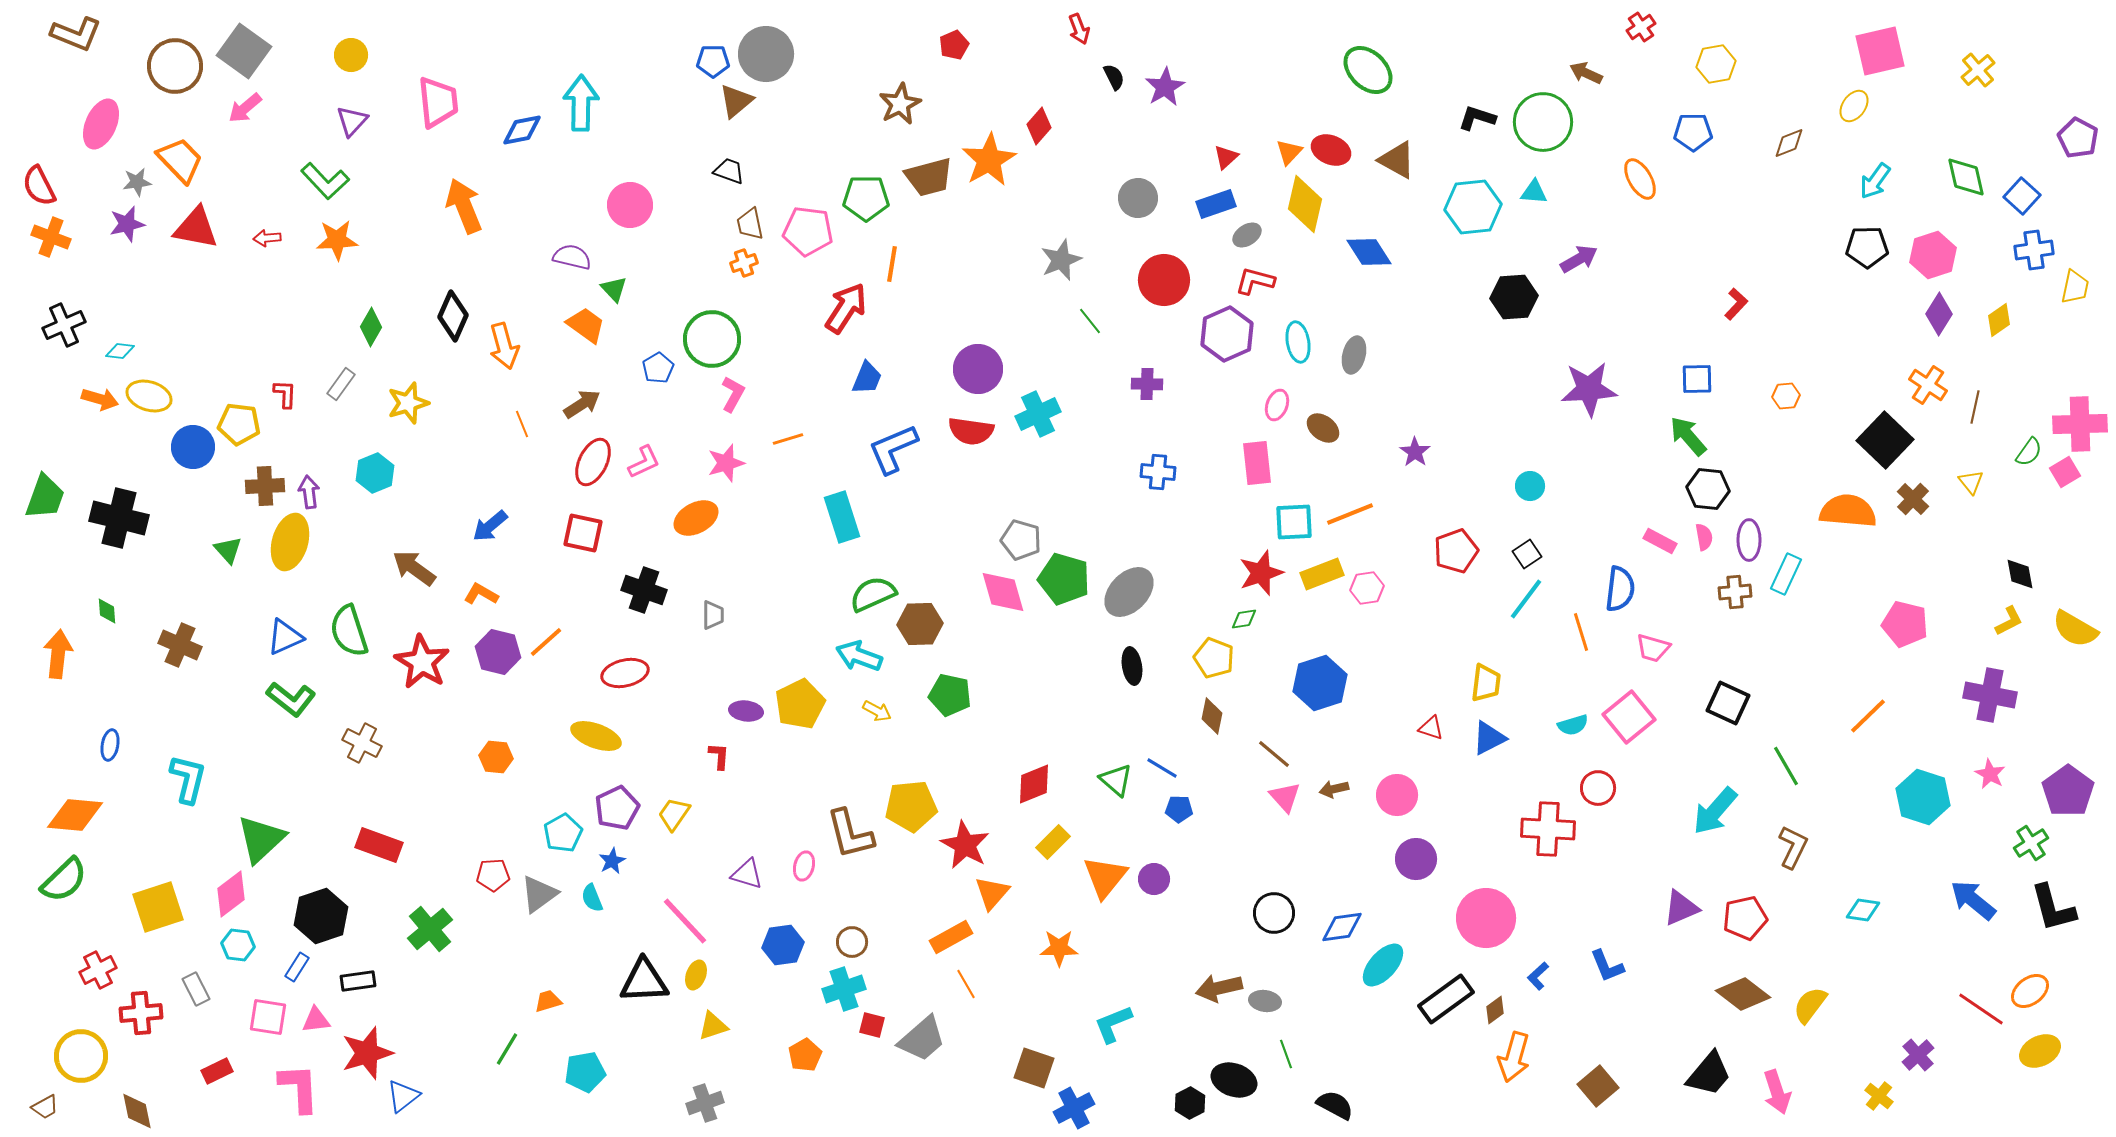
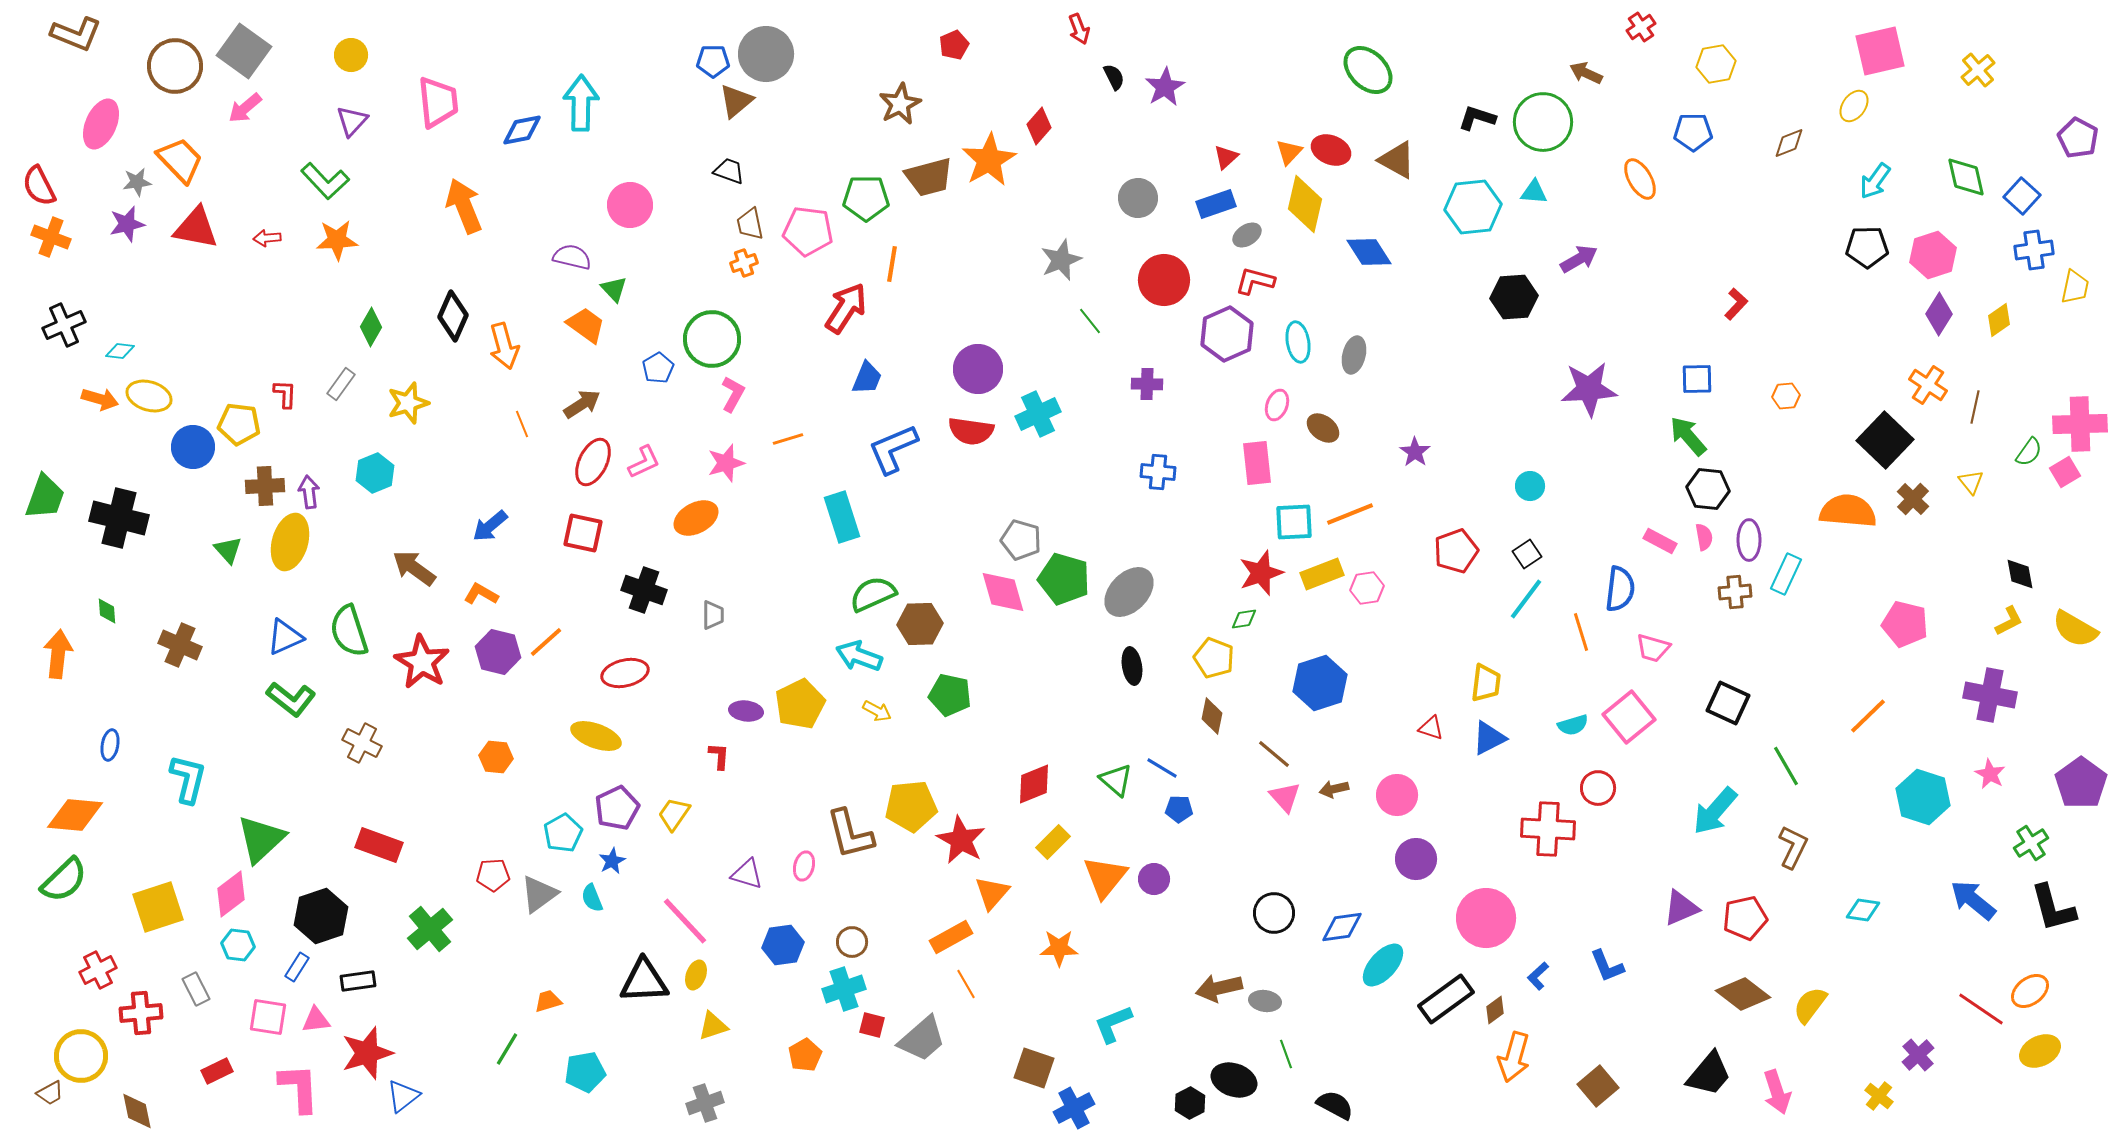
purple pentagon at (2068, 791): moved 13 px right, 8 px up
red star at (965, 845): moved 4 px left, 5 px up
brown trapezoid at (45, 1107): moved 5 px right, 14 px up
